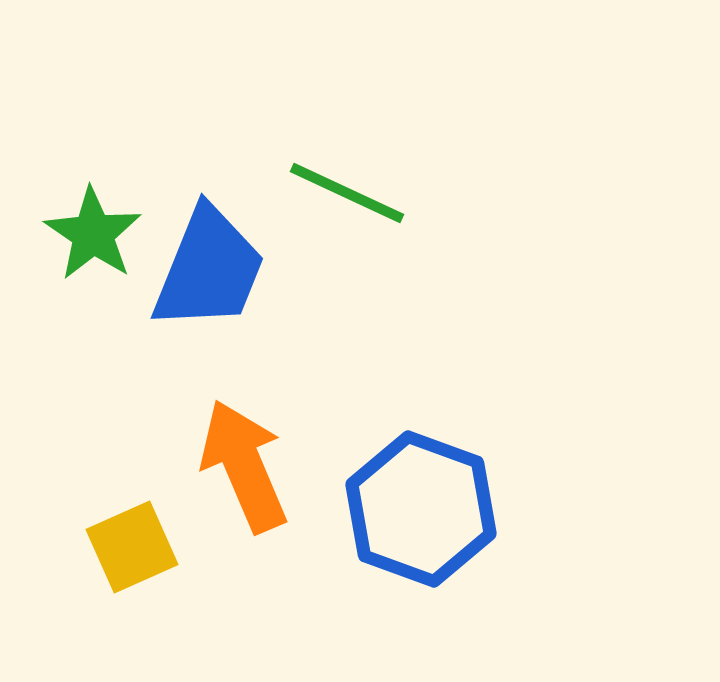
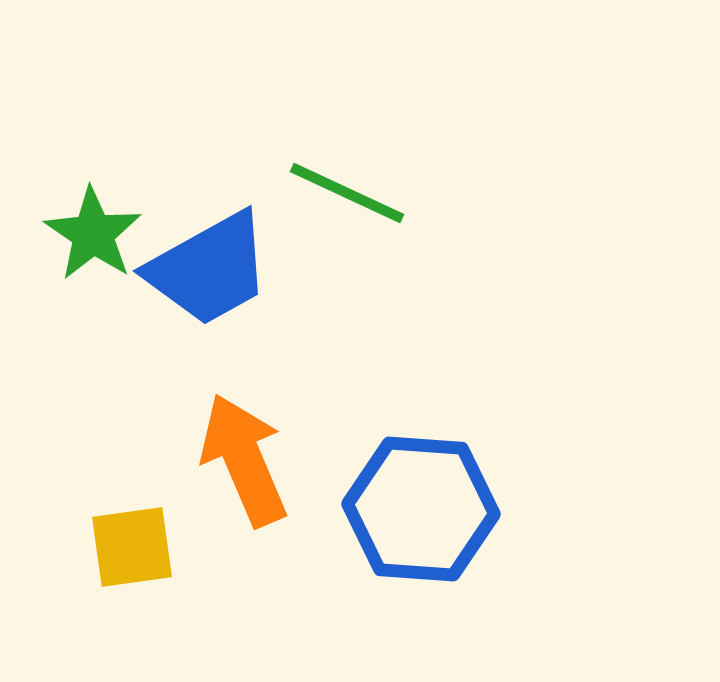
blue trapezoid: rotated 39 degrees clockwise
orange arrow: moved 6 px up
blue hexagon: rotated 16 degrees counterclockwise
yellow square: rotated 16 degrees clockwise
